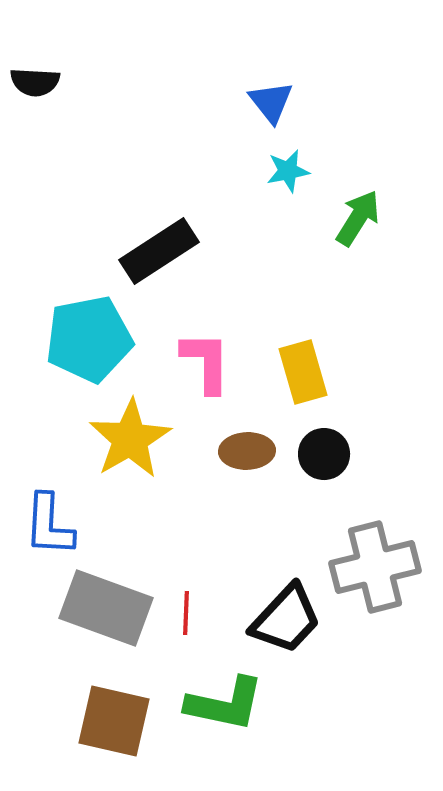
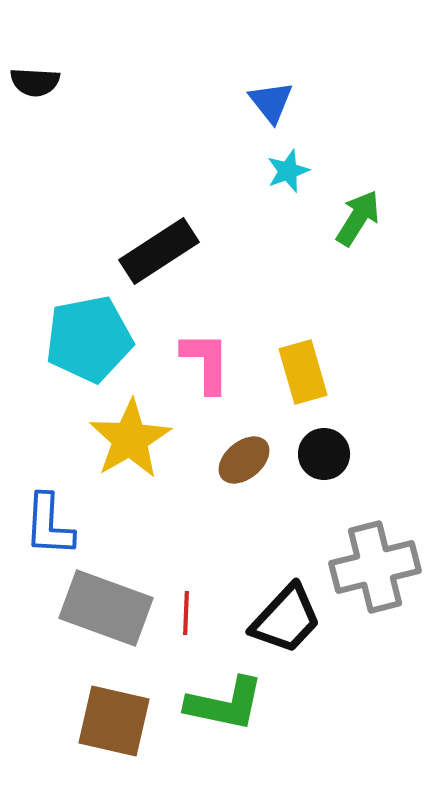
cyan star: rotated 9 degrees counterclockwise
brown ellipse: moved 3 px left, 9 px down; rotated 38 degrees counterclockwise
